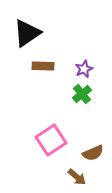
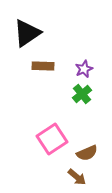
pink square: moved 1 px right, 1 px up
brown semicircle: moved 6 px left
